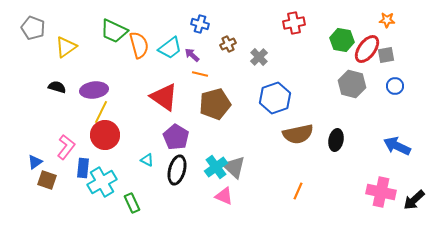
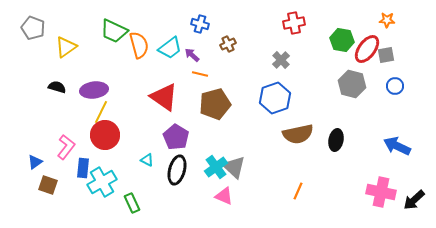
gray cross at (259, 57): moved 22 px right, 3 px down
brown square at (47, 180): moved 1 px right, 5 px down
